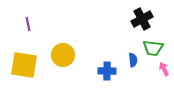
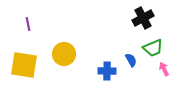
black cross: moved 1 px right, 1 px up
green trapezoid: rotated 30 degrees counterclockwise
yellow circle: moved 1 px right, 1 px up
blue semicircle: moved 2 px left; rotated 24 degrees counterclockwise
